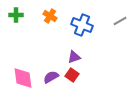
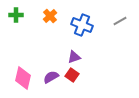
orange cross: rotated 16 degrees clockwise
pink diamond: rotated 20 degrees clockwise
